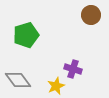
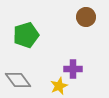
brown circle: moved 5 px left, 2 px down
purple cross: rotated 18 degrees counterclockwise
yellow star: moved 3 px right
